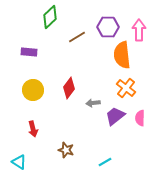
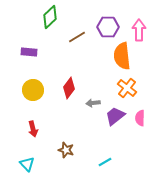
orange semicircle: moved 1 px down
orange cross: moved 1 px right
cyan triangle: moved 8 px right, 2 px down; rotated 14 degrees clockwise
